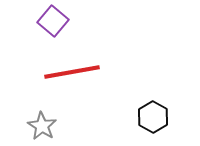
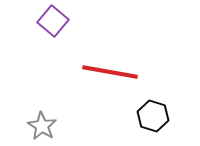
red line: moved 38 px right; rotated 20 degrees clockwise
black hexagon: moved 1 px up; rotated 12 degrees counterclockwise
